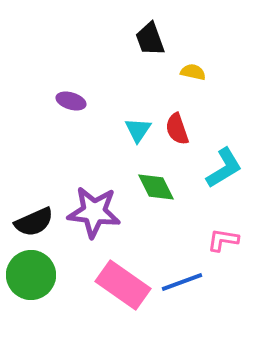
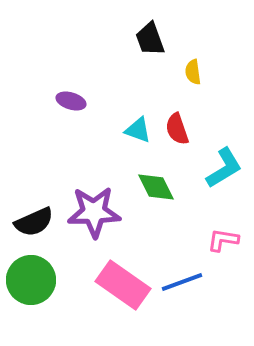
yellow semicircle: rotated 110 degrees counterclockwise
cyan triangle: rotated 44 degrees counterclockwise
purple star: rotated 8 degrees counterclockwise
green circle: moved 5 px down
